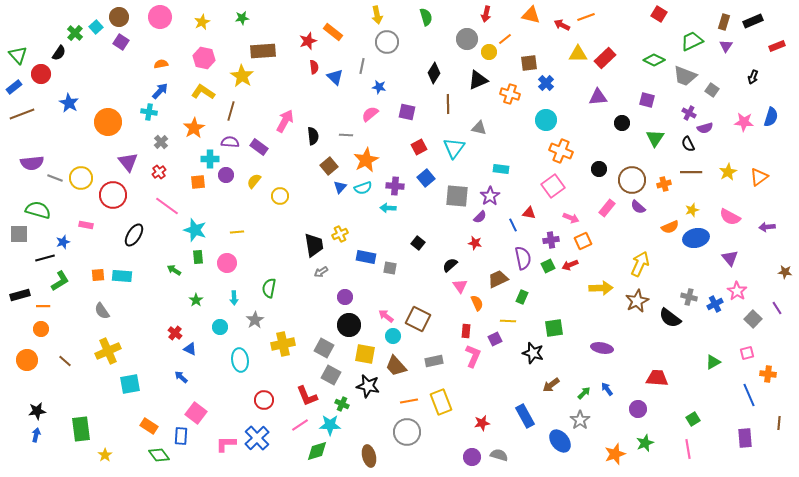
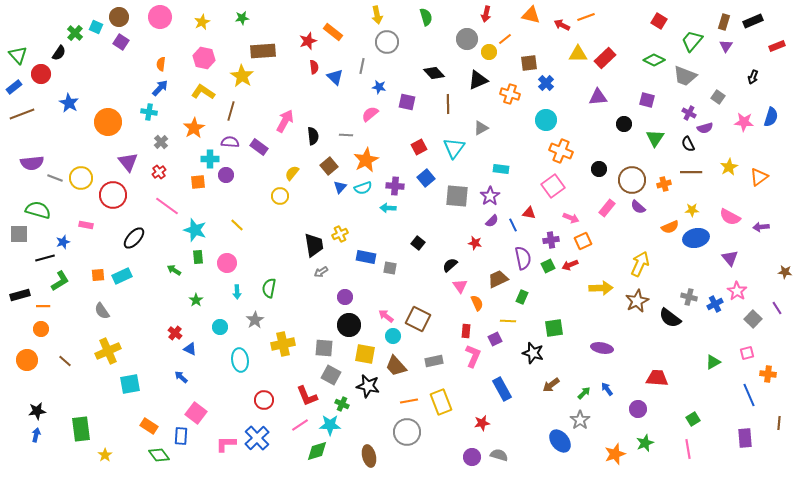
red square at (659, 14): moved 7 px down
cyan square at (96, 27): rotated 24 degrees counterclockwise
green trapezoid at (692, 41): rotated 25 degrees counterclockwise
orange semicircle at (161, 64): rotated 72 degrees counterclockwise
black diamond at (434, 73): rotated 75 degrees counterclockwise
gray square at (712, 90): moved 6 px right, 7 px down
blue arrow at (160, 91): moved 3 px up
purple square at (407, 112): moved 10 px up
black circle at (622, 123): moved 2 px right, 1 px down
gray triangle at (479, 128): moved 2 px right; rotated 42 degrees counterclockwise
yellow star at (728, 172): moved 1 px right, 5 px up
yellow semicircle at (254, 181): moved 38 px right, 8 px up
yellow star at (692, 210): rotated 16 degrees clockwise
purple semicircle at (480, 217): moved 12 px right, 4 px down
purple arrow at (767, 227): moved 6 px left
yellow line at (237, 232): moved 7 px up; rotated 48 degrees clockwise
black ellipse at (134, 235): moved 3 px down; rotated 10 degrees clockwise
cyan rectangle at (122, 276): rotated 30 degrees counterclockwise
cyan arrow at (234, 298): moved 3 px right, 6 px up
gray square at (324, 348): rotated 24 degrees counterclockwise
blue rectangle at (525, 416): moved 23 px left, 27 px up
